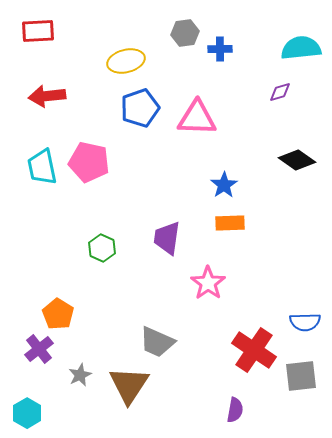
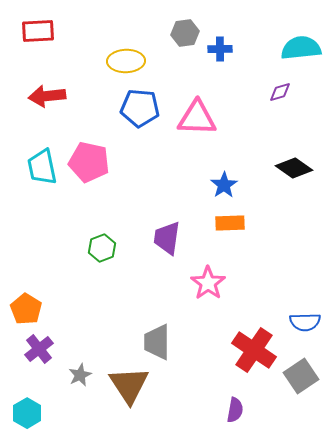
yellow ellipse: rotated 12 degrees clockwise
blue pentagon: rotated 24 degrees clockwise
black diamond: moved 3 px left, 8 px down
green hexagon: rotated 16 degrees clockwise
orange pentagon: moved 32 px left, 5 px up
gray trapezoid: rotated 66 degrees clockwise
gray square: rotated 28 degrees counterclockwise
brown triangle: rotated 6 degrees counterclockwise
